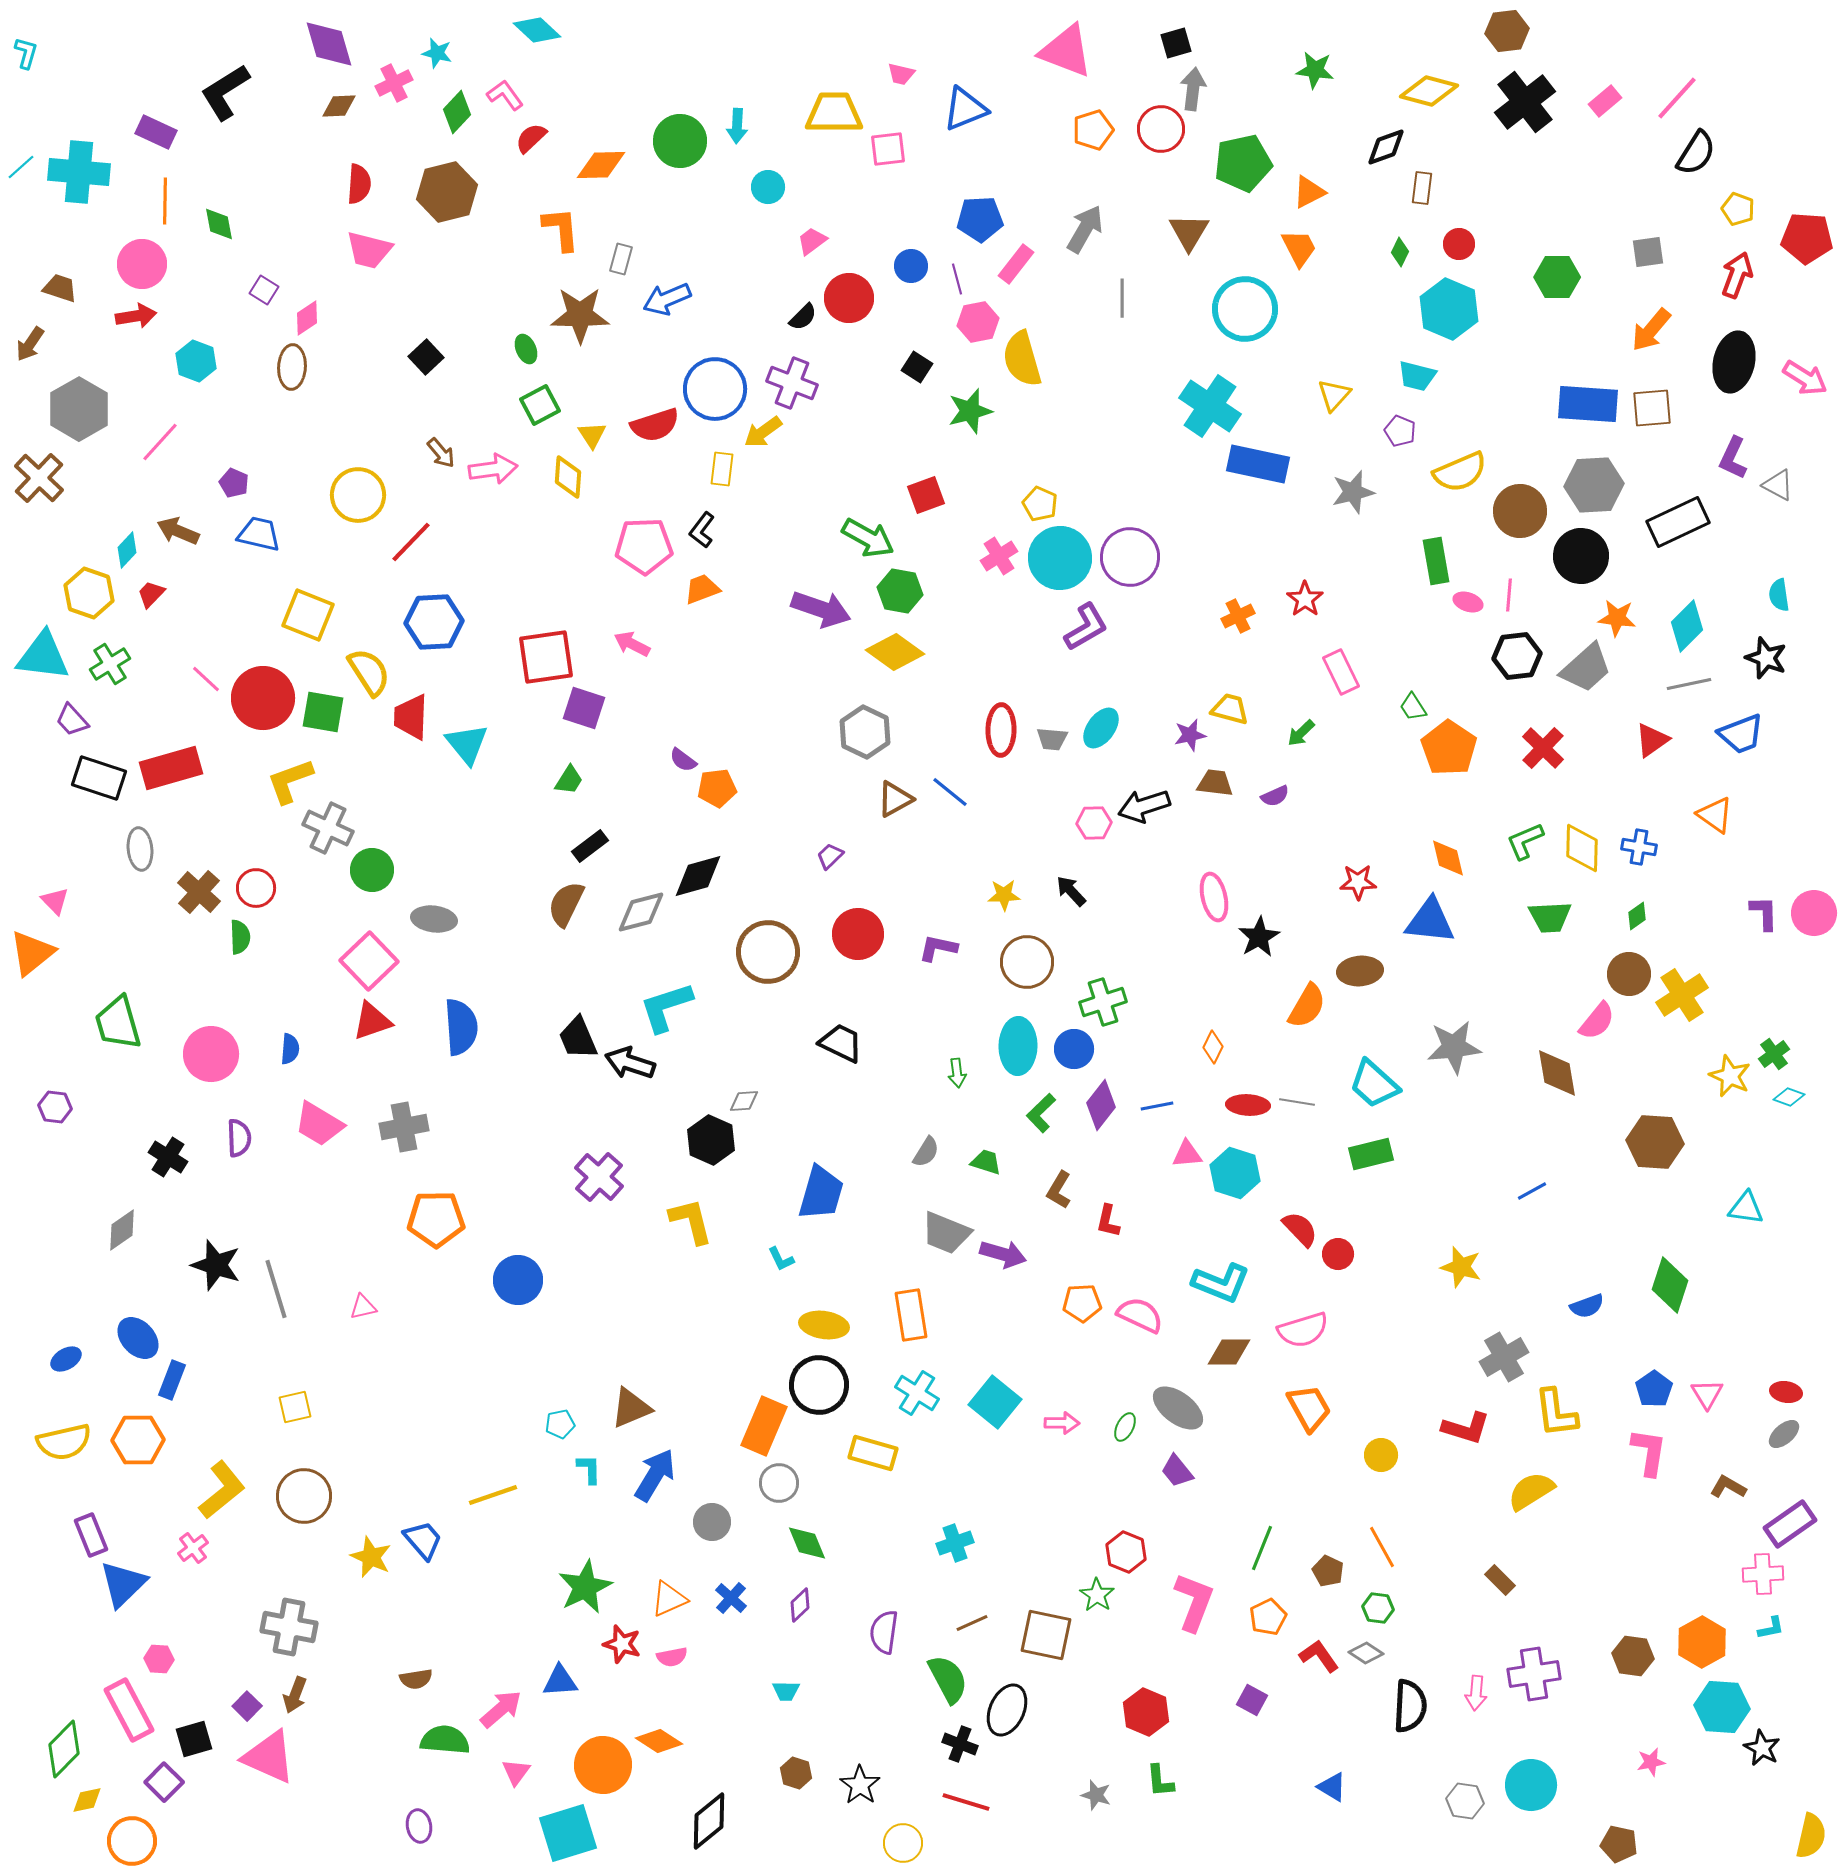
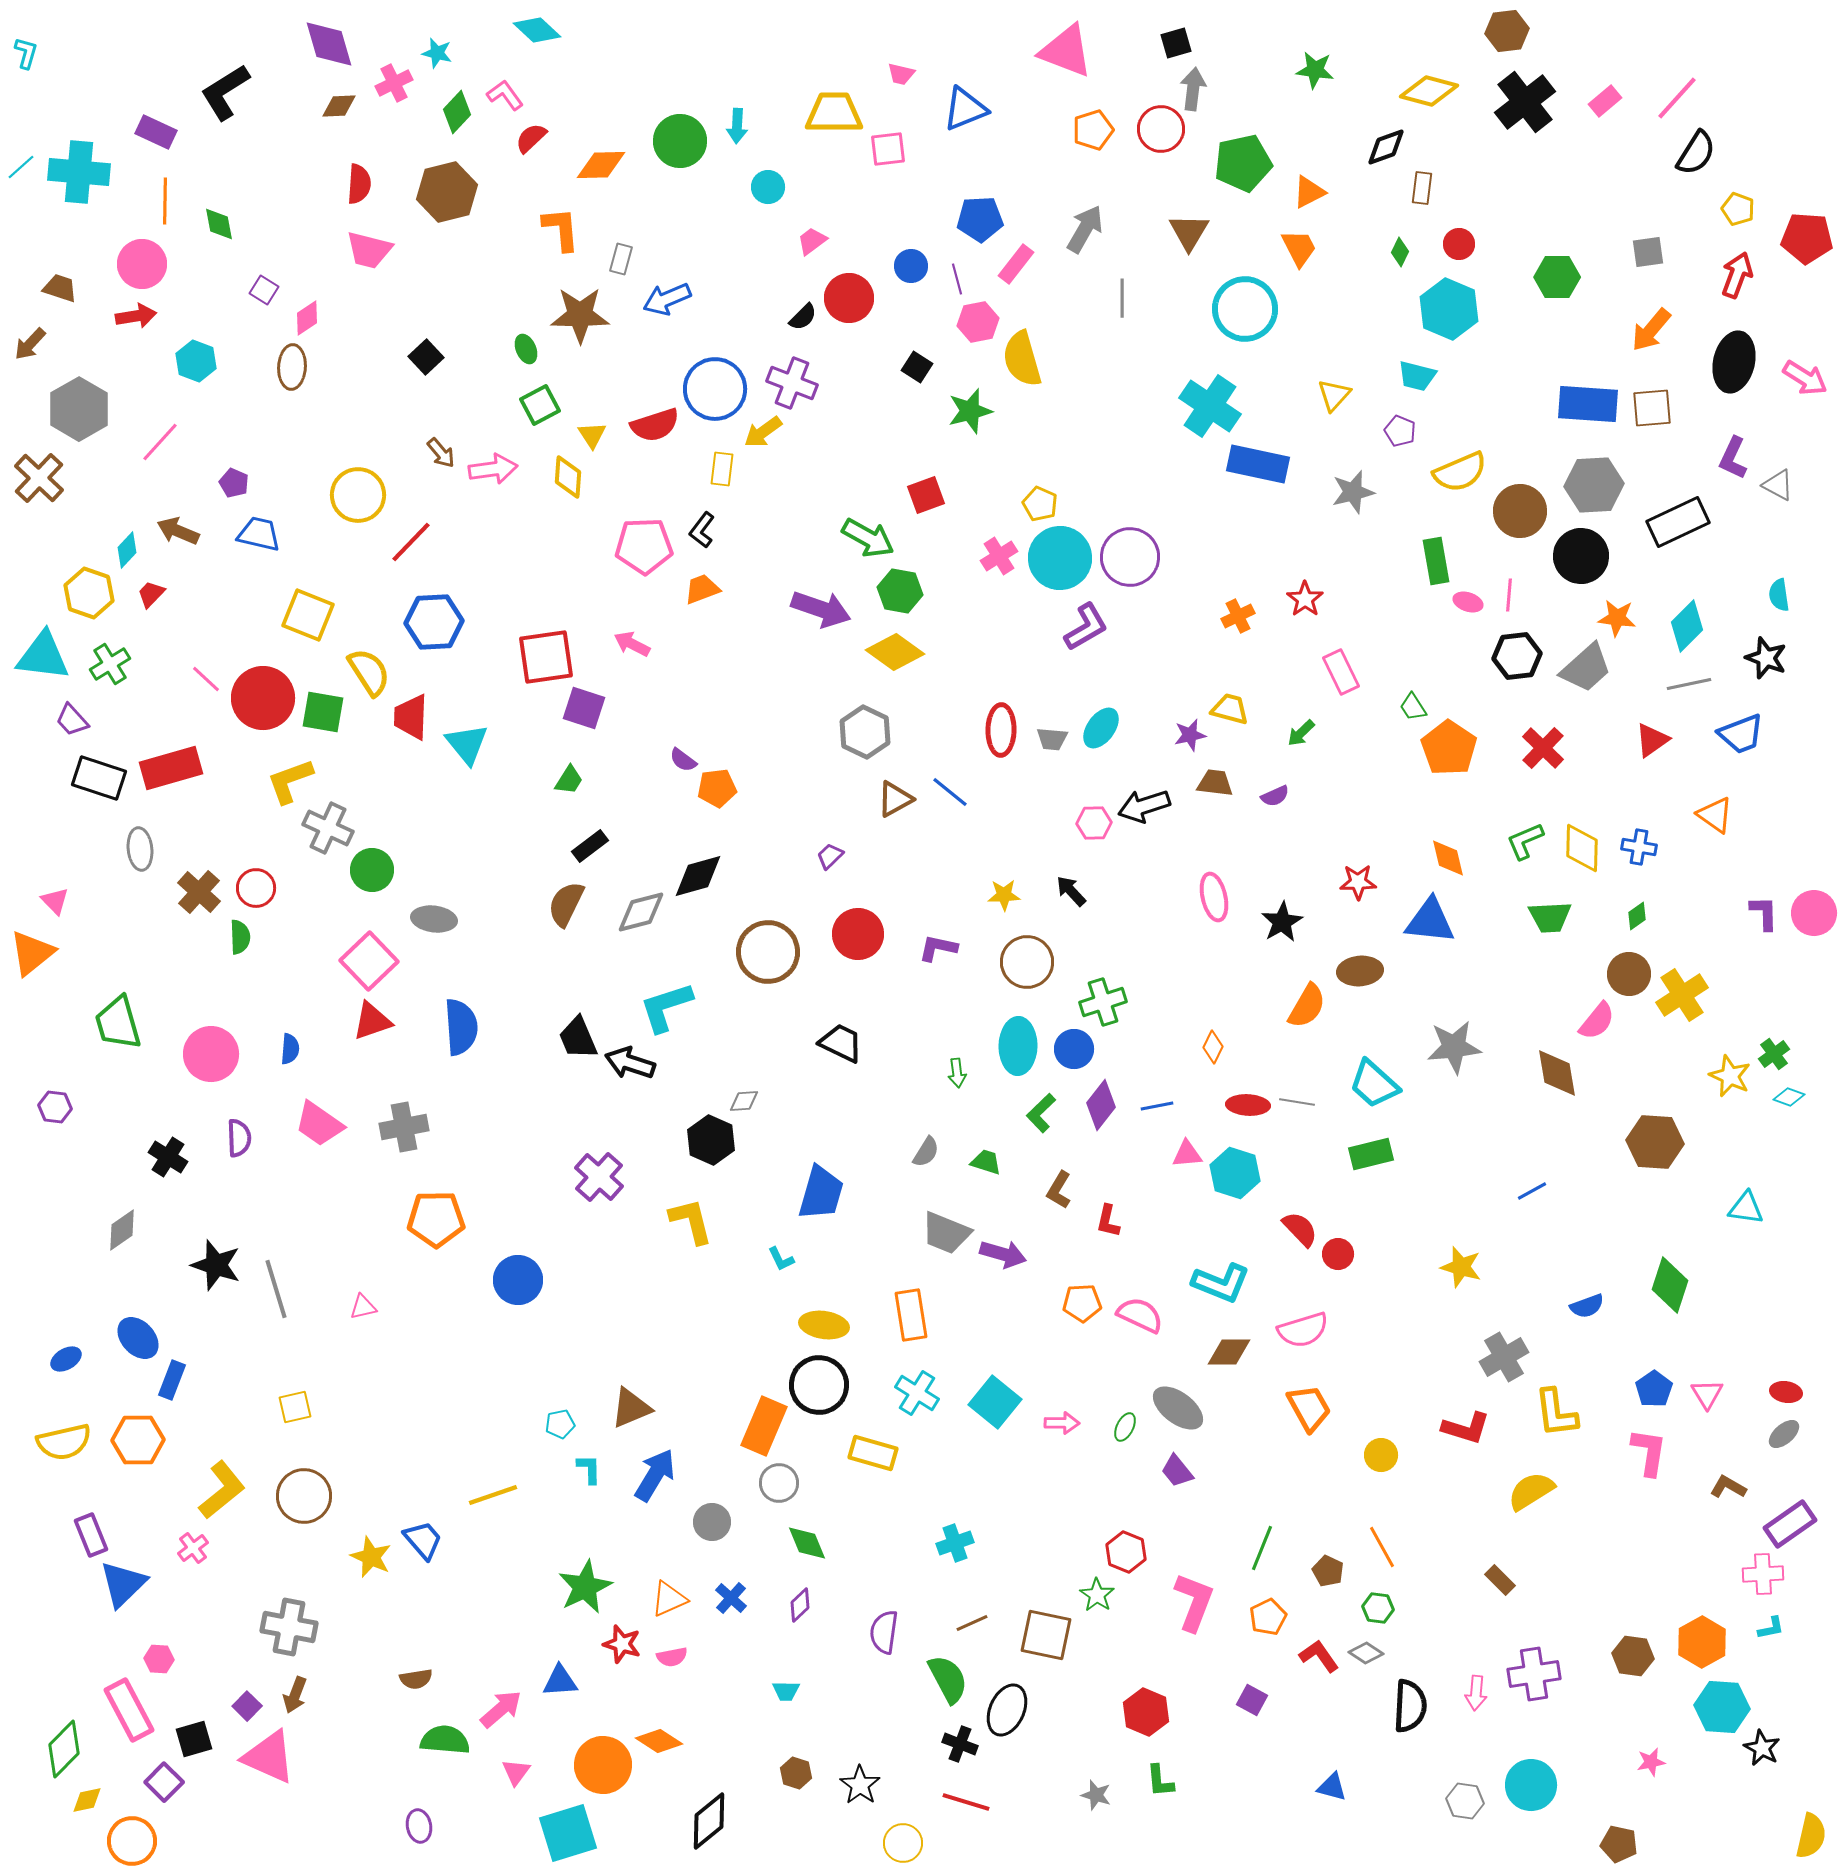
brown arrow at (30, 344): rotated 9 degrees clockwise
black star at (1259, 937): moved 23 px right, 15 px up
pink trapezoid at (319, 1124): rotated 4 degrees clockwise
blue triangle at (1332, 1787): rotated 16 degrees counterclockwise
